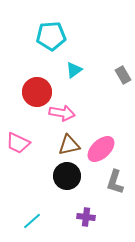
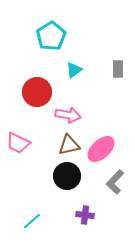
cyan pentagon: rotated 28 degrees counterclockwise
gray rectangle: moved 5 px left, 6 px up; rotated 30 degrees clockwise
pink arrow: moved 6 px right, 2 px down
gray L-shape: rotated 25 degrees clockwise
purple cross: moved 1 px left, 2 px up
